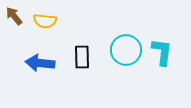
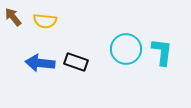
brown arrow: moved 1 px left, 1 px down
cyan circle: moved 1 px up
black rectangle: moved 6 px left, 5 px down; rotated 70 degrees counterclockwise
